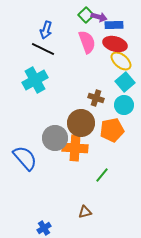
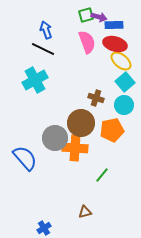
green square: rotated 28 degrees clockwise
blue arrow: rotated 144 degrees clockwise
